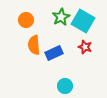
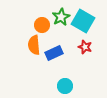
orange circle: moved 16 px right, 5 px down
